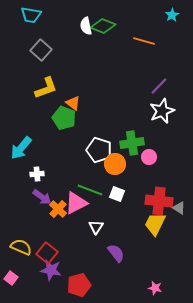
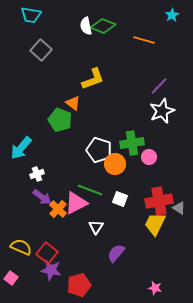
orange line: moved 1 px up
yellow L-shape: moved 47 px right, 9 px up
green pentagon: moved 4 px left, 2 px down
white cross: rotated 16 degrees counterclockwise
white square: moved 3 px right, 5 px down
red cross: rotated 16 degrees counterclockwise
purple semicircle: rotated 102 degrees counterclockwise
